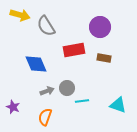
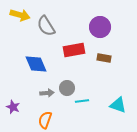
gray arrow: moved 2 px down; rotated 16 degrees clockwise
orange semicircle: moved 3 px down
